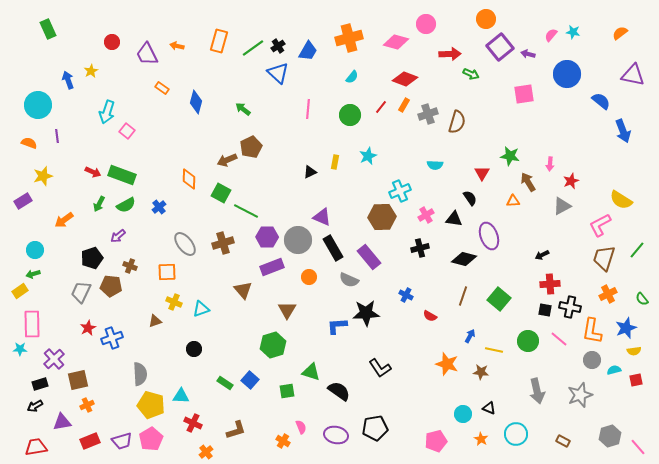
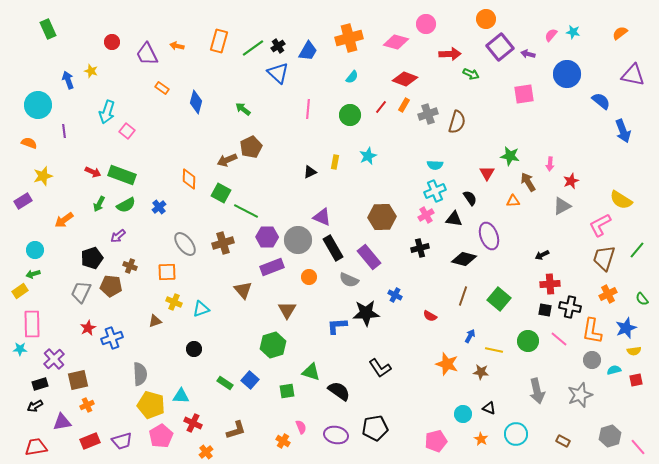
yellow star at (91, 71): rotated 24 degrees counterclockwise
purple line at (57, 136): moved 7 px right, 5 px up
red triangle at (482, 173): moved 5 px right
cyan cross at (400, 191): moved 35 px right
blue cross at (406, 295): moved 11 px left
pink pentagon at (151, 439): moved 10 px right, 3 px up
